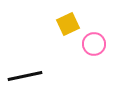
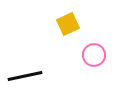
pink circle: moved 11 px down
